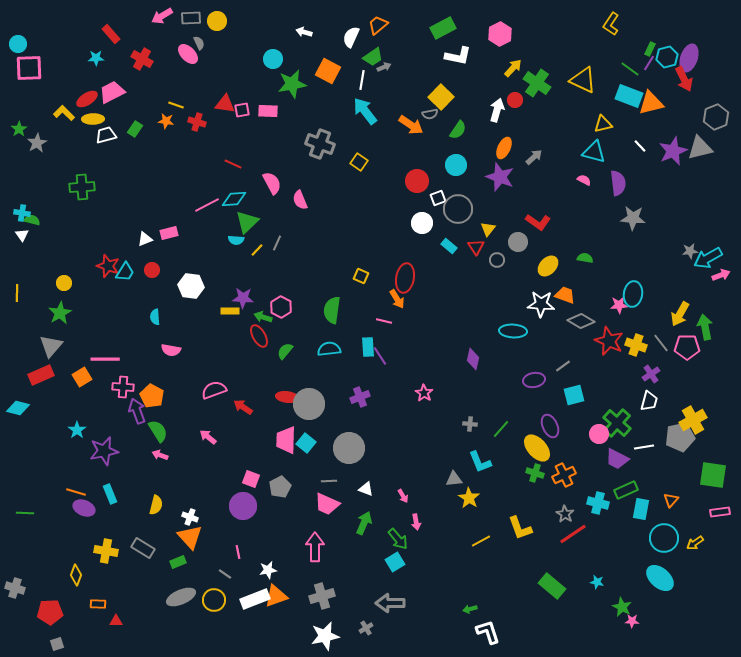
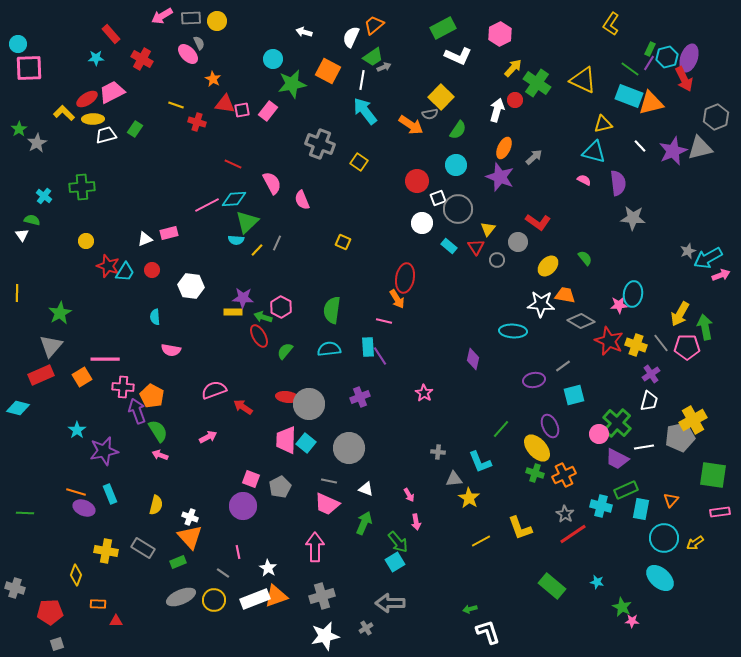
orange trapezoid at (378, 25): moved 4 px left
white L-shape at (458, 56): rotated 12 degrees clockwise
pink rectangle at (268, 111): rotated 54 degrees counterclockwise
orange star at (166, 121): moved 47 px right, 42 px up; rotated 21 degrees clockwise
pink semicircle at (300, 200): moved 2 px right
cyan cross at (22, 213): moved 22 px right, 17 px up; rotated 28 degrees clockwise
gray star at (690, 251): moved 2 px left; rotated 14 degrees counterclockwise
green semicircle at (585, 258): rotated 42 degrees clockwise
yellow square at (361, 276): moved 18 px left, 34 px up
yellow circle at (64, 283): moved 22 px right, 42 px up
orange trapezoid at (565, 295): rotated 10 degrees counterclockwise
yellow rectangle at (230, 311): moved 3 px right, 1 px down
gray cross at (470, 424): moved 32 px left, 28 px down
pink arrow at (208, 437): rotated 114 degrees clockwise
gray line at (329, 481): rotated 14 degrees clockwise
pink arrow at (403, 496): moved 6 px right, 1 px up
cyan cross at (598, 503): moved 3 px right, 3 px down
green arrow at (398, 539): moved 3 px down
white star at (268, 570): moved 2 px up; rotated 30 degrees counterclockwise
gray line at (225, 574): moved 2 px left, 1 px up
